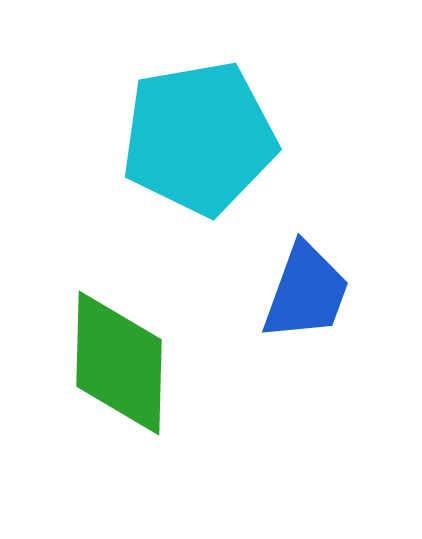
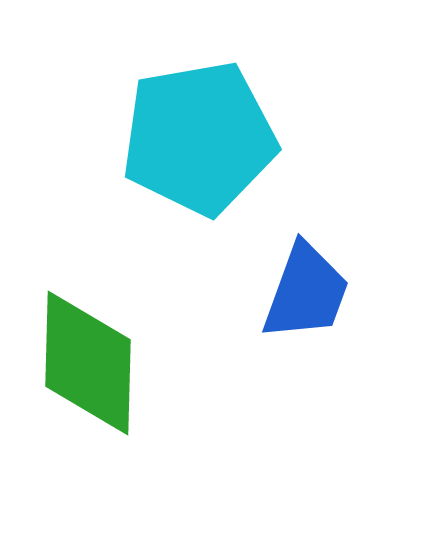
green diamond: moved 31 px left
